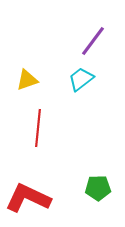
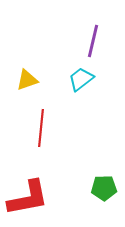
purple line: rotated 24 degrees counterclockwise
red line: moved 3 px right
green pentagon: moved 6 px right
red L-shape: rotated 144 degrees clockwise
